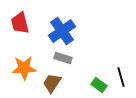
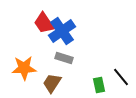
red trapezoid: moved 24 px right; rotated 20 degrees counterclockwise
gray rectangle: moved 1 px right
black line: rotated 24 degrees counterclockwise
green rectangle: rotated 42 degrees clockwise
